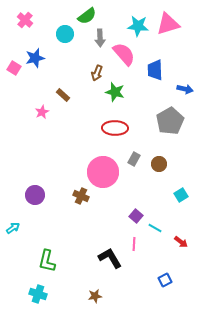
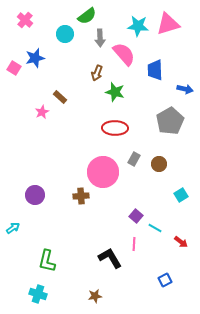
brown rectangle: moved 3 px left, 2 px down
brown cross: rotated 28 degrees counterclockwise
